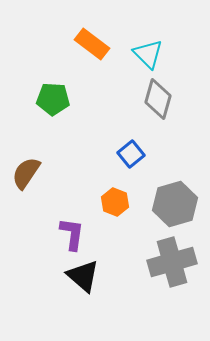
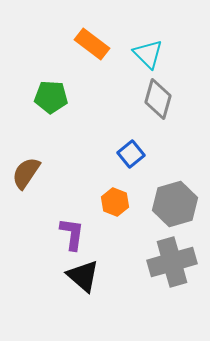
green pentagon: moved 2 px left, 2 px up
